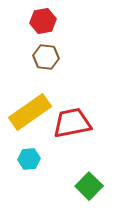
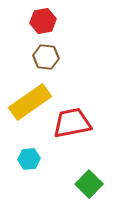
yellow rectangle: moved 10 px up
green square: moved 2 px up
